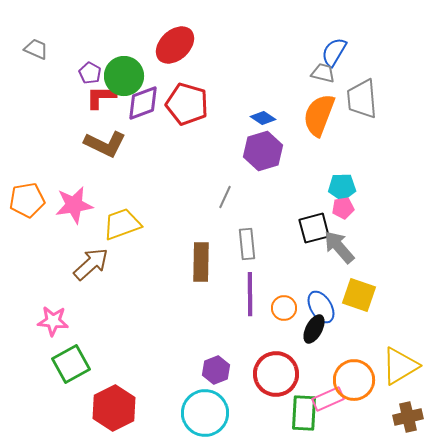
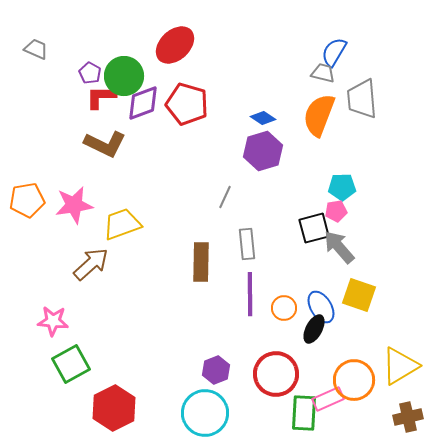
pink pentagon at (343, 208): moved 7 px left, 3 px down
